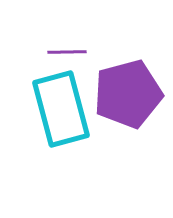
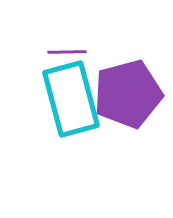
cyan rectangle: moved 10 px right, 10 px up
